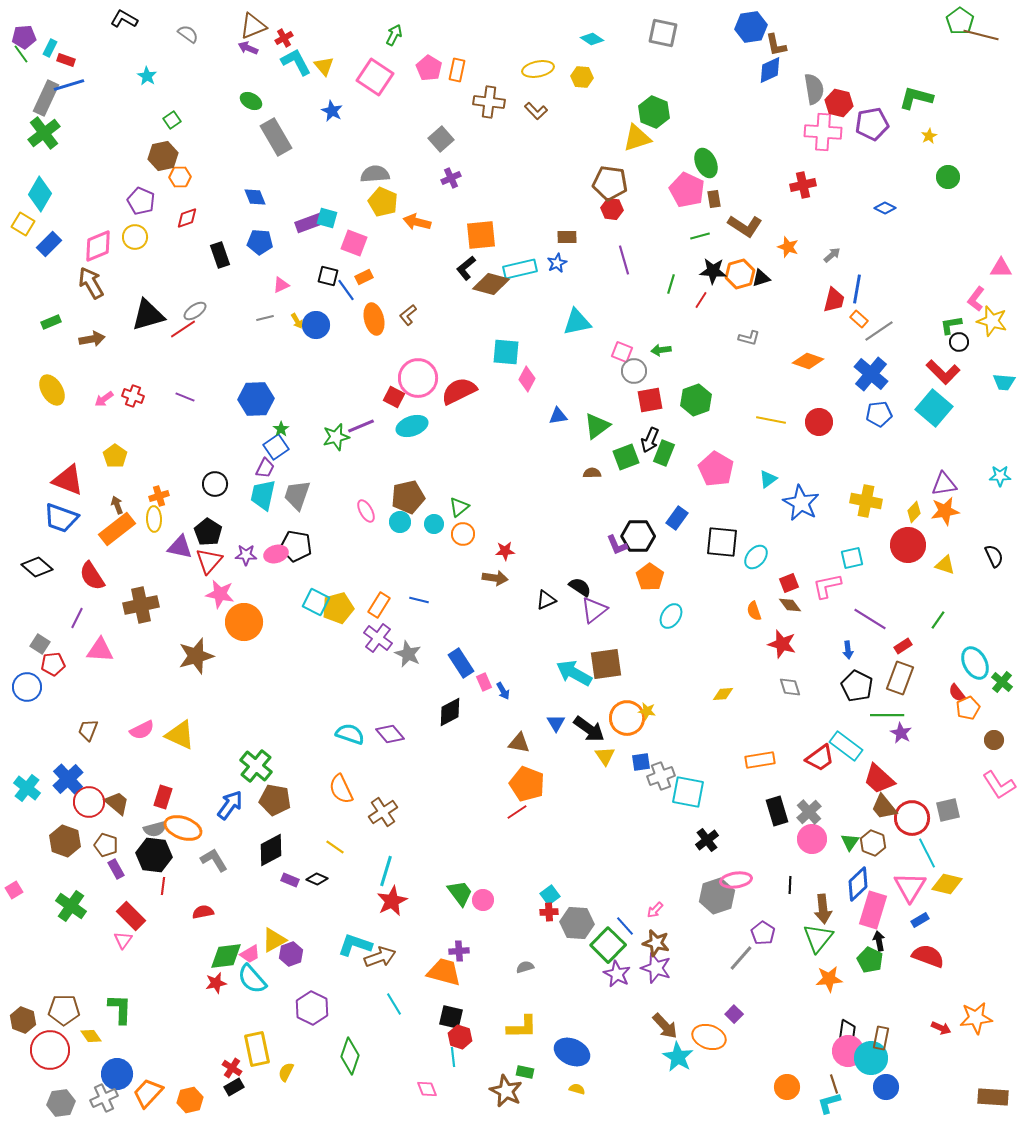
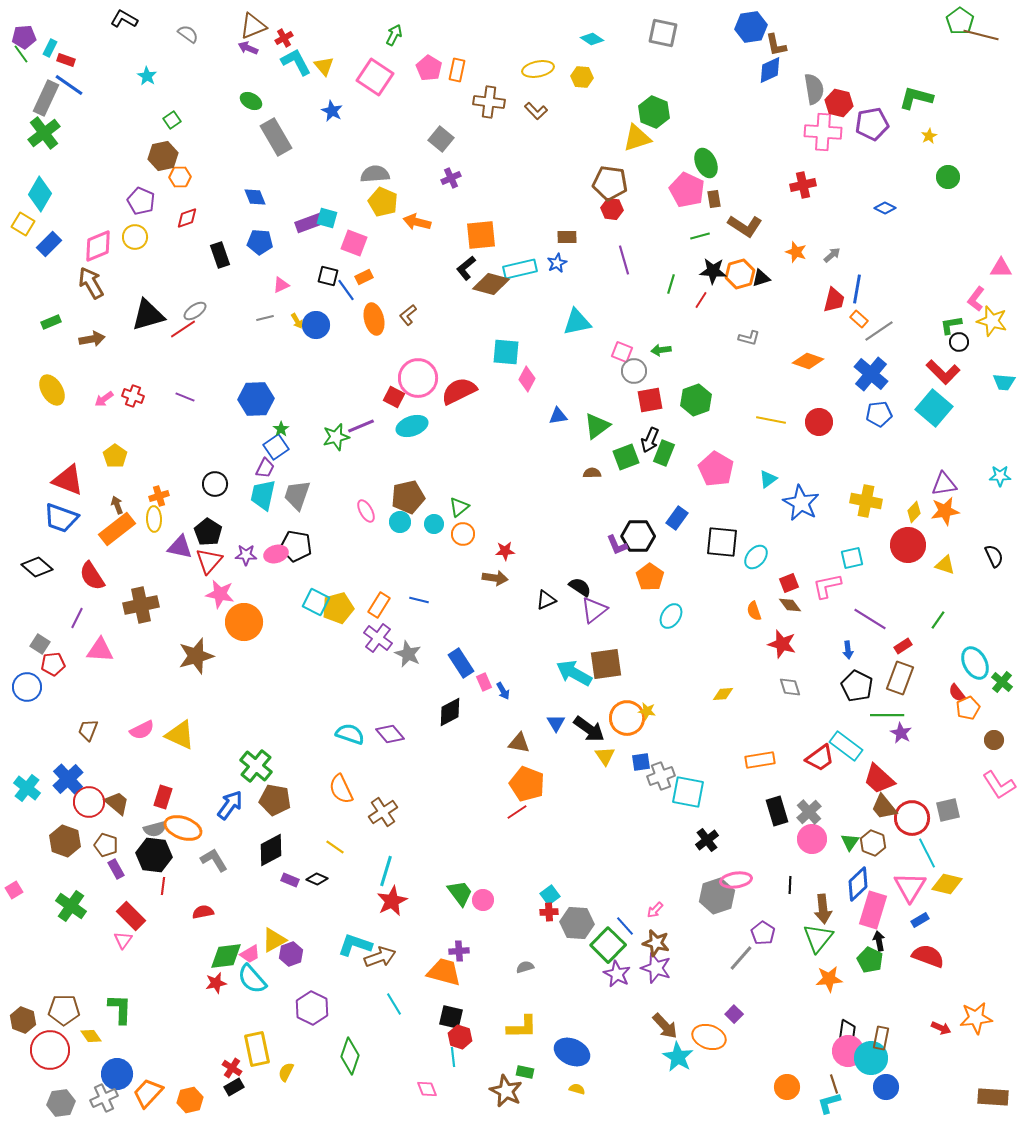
blue line at (69, 85): rotated 52 degrees clockwise
gray square at (441, 139): rotated 10 degrees counterclockwise
orange star at (788, 247): moved 8 px right, 5 px down
